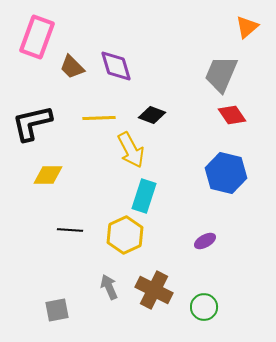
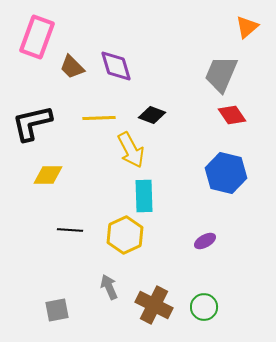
cyan rectangle: rotated 20 degrees counterclockwise
brown cross: moved 15 px down
